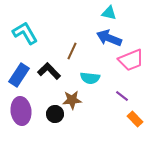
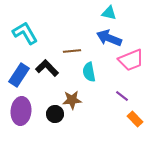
brown line: rotated 60 degrees clockwise
black L-shape: moved 2 px left, 3 px up
cyan semicircle: moved 1 px left, 6 px up; rotated 72 degrees clockwise
purple ellipse: rotated 12 degrees clockwise
